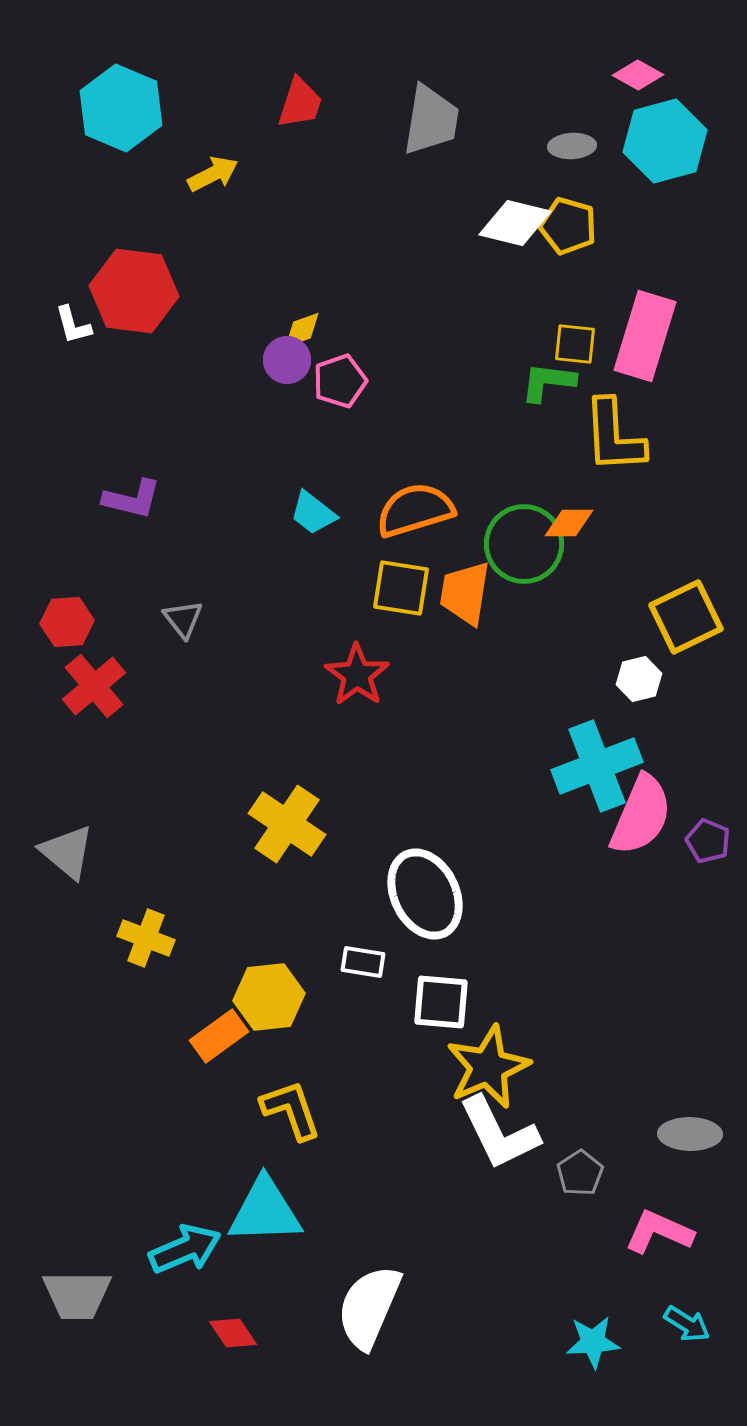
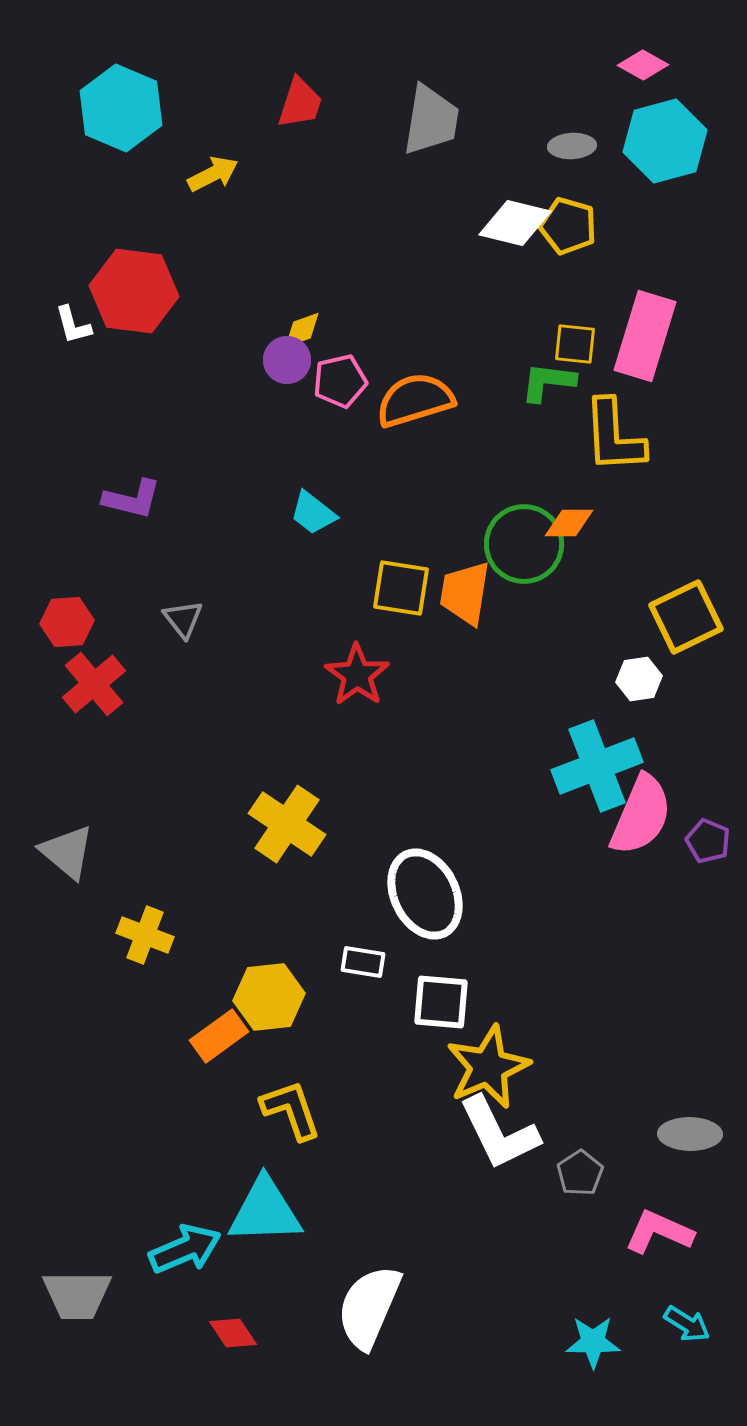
pink diamond at (638, 75): moved 5 px right, 10 px up
pink pentagon at (340, 381): rotated 6 degrees clockwise
orange semicircle at (415, 510): moved 110 px up
white hexagon at (639, 679): rotated 6 degrees clockwise
red cross at (94, 686): moved 2 px up
yellow cross at (146, 938): moved 1 px left, 3 px up
cyan star at (593, 1342): rotated 4 degrees clockwise
